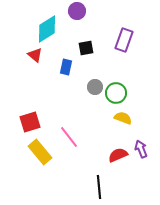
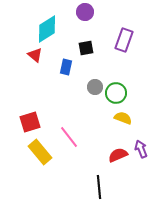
purple circle: moved 8 px right, 1 px down
